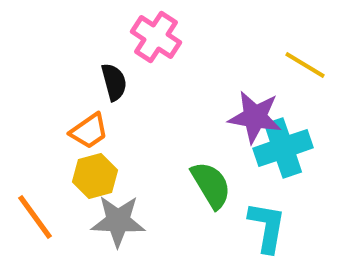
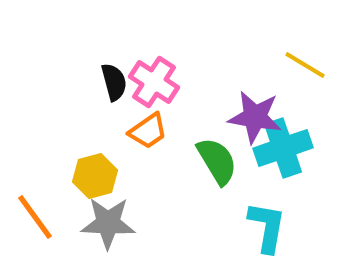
pink cross: moved 2 px left, 45 px down
orange trapezoid: moved 59 px right
green semicircle: moved 6 px right, 24 px up
gray star: moved 10 px left, 2 px down
